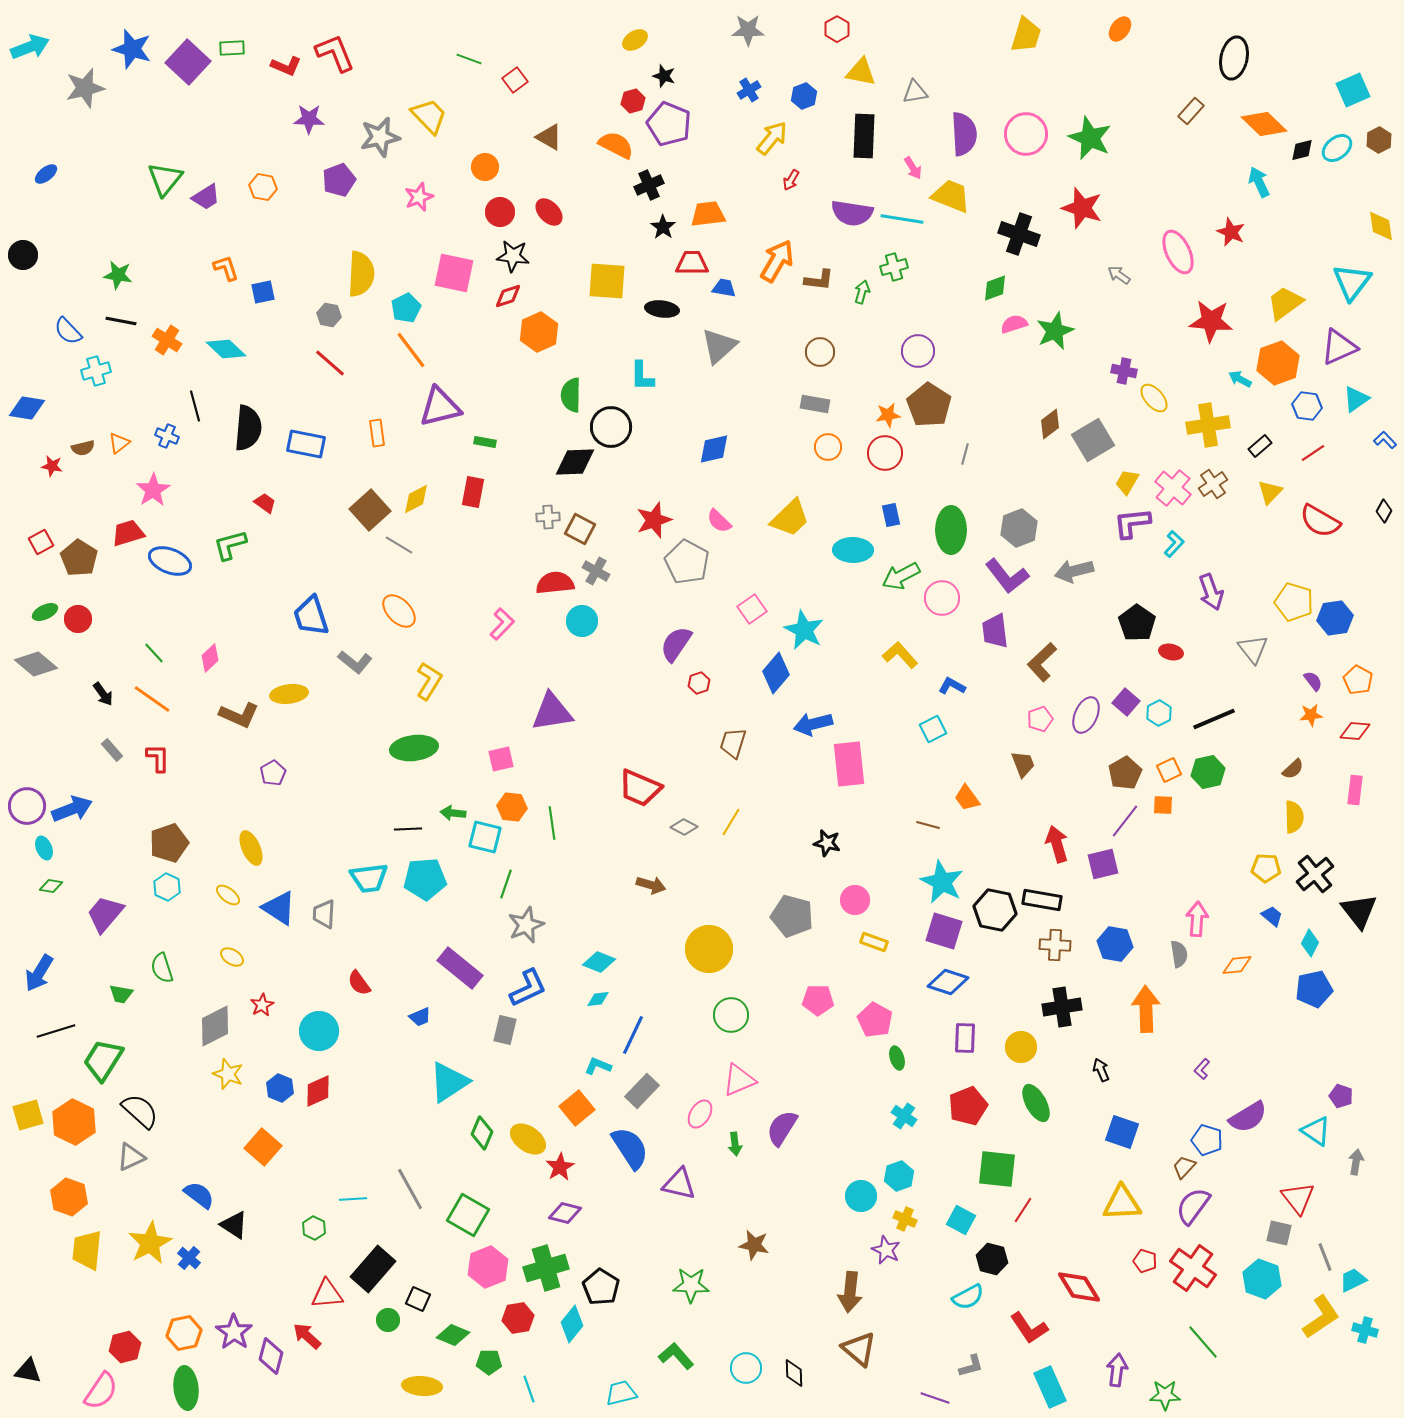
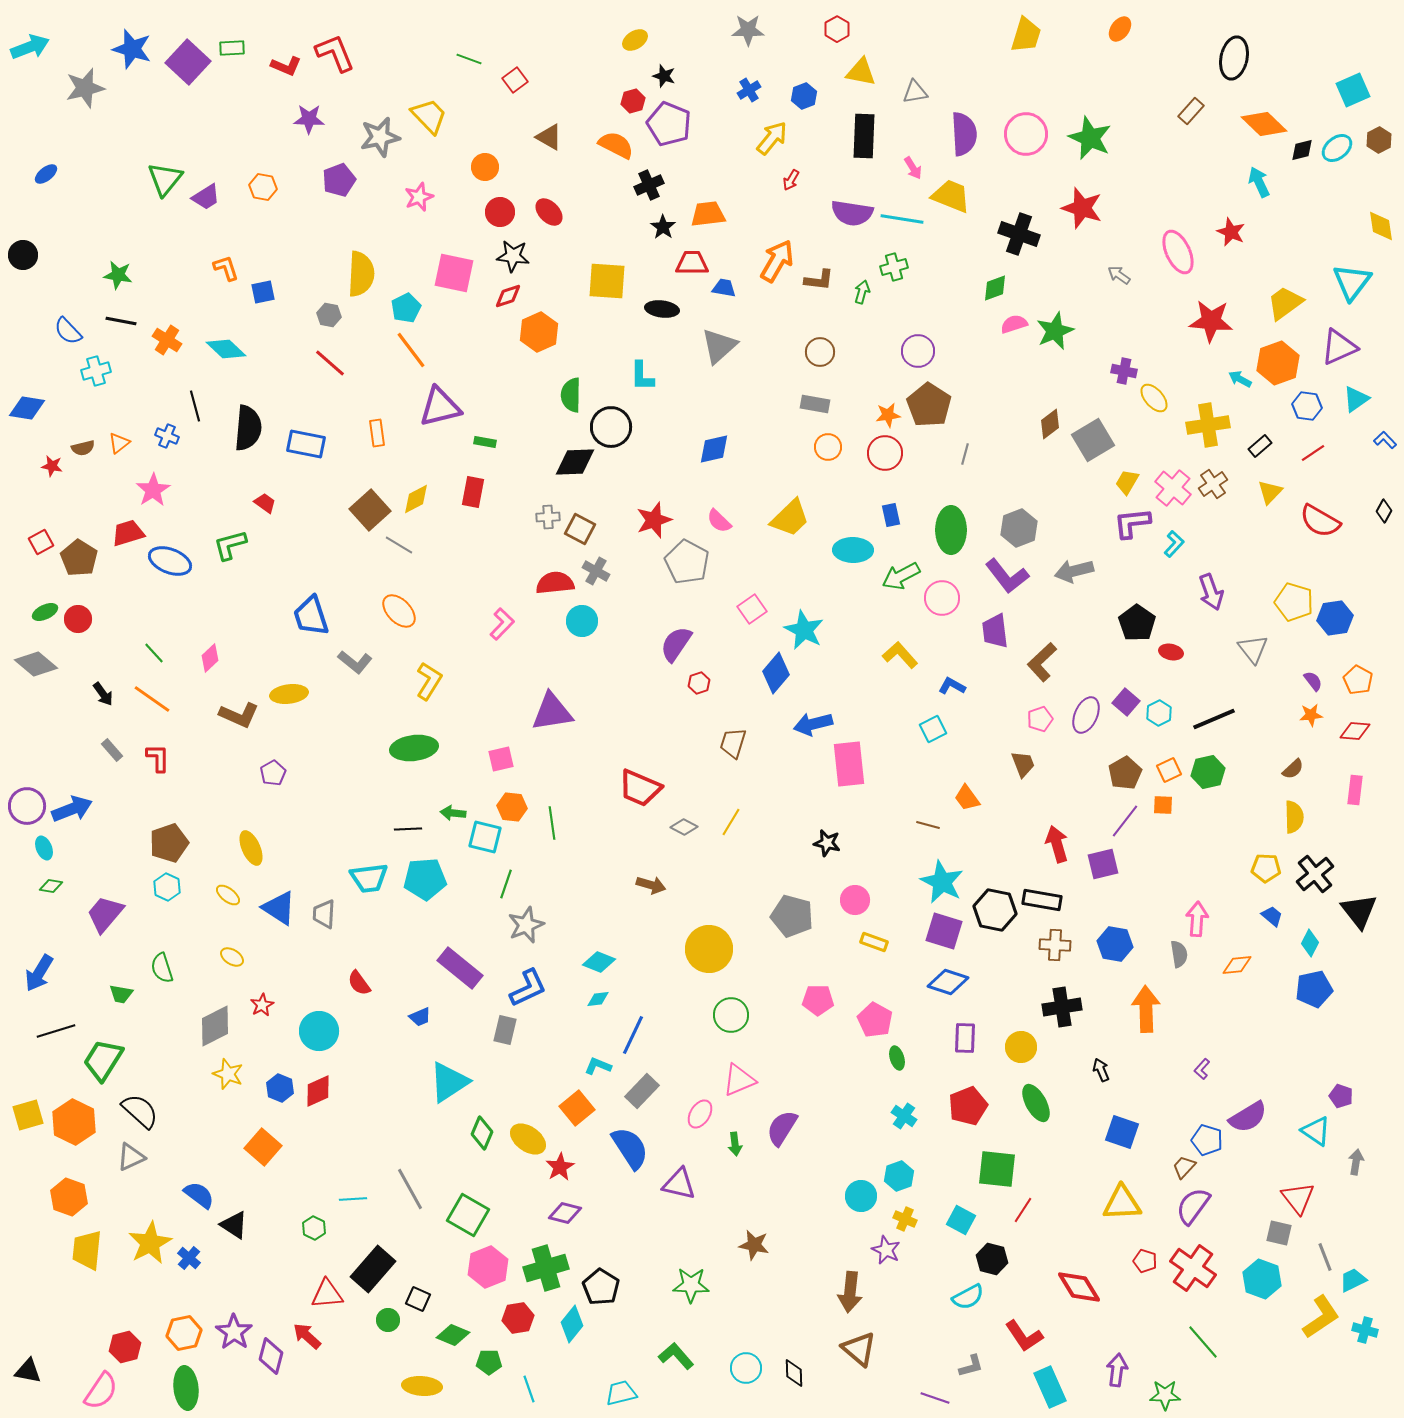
red L-shape at (1029, 1328): moved 5 px left, 8 px down
